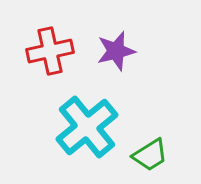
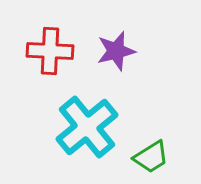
red cross: rotated 15 degrees clockwise
green trapezoid: moved 1 px right, 2 px down
